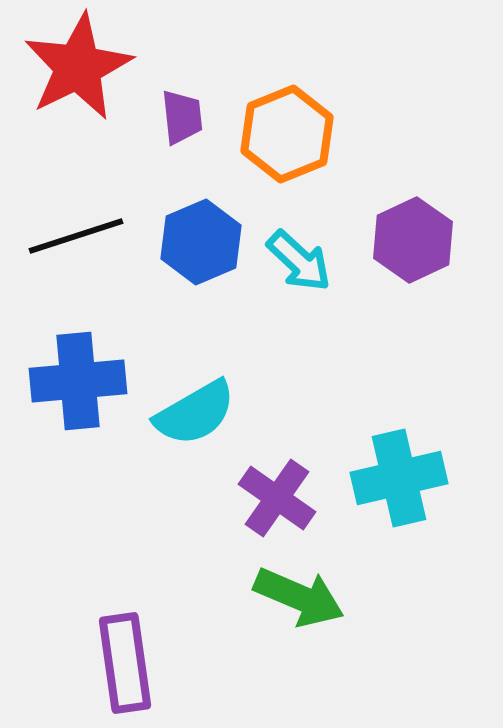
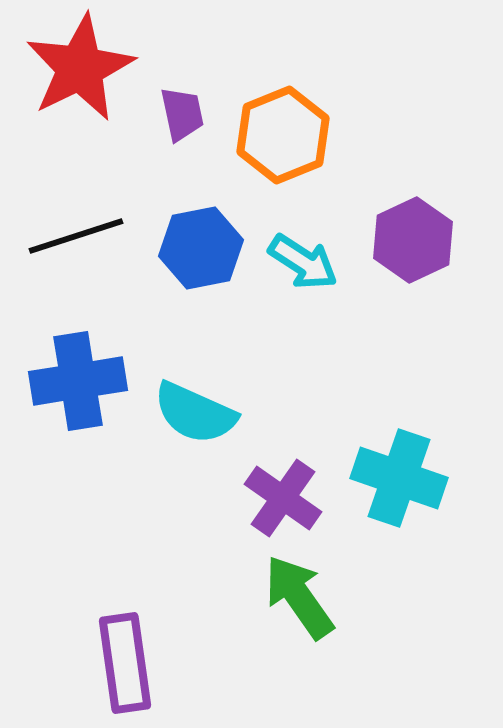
red star: moved 2 px right, 1 px down
purple trapezoid: moved 3 px up; rotated 6 degrees counterclockwise
orange hexagon: moved 4 px left, 1 px down
blue hexagon: moved 6 px down; rotated 12 degrees clockwise
cyan arrow: moved 4 px right, 1 px down; rotated 10 degrees counterclockwise
blue cross: rotated 4 degrees counterclockwise
cyan semicircle: rotated 54 degrees clockwise
cyan cross: rotated 32 degrees clockwise
purple cross: moved 6 px right
green arrow: rotated 148 degrees counterclockwise
